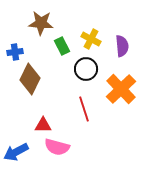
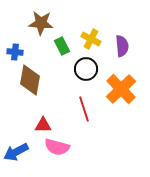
blue cross: rotated 14 degrees clockwise
brown diamond: moved 1 px down; rotated 16 degrees counterclockwise
